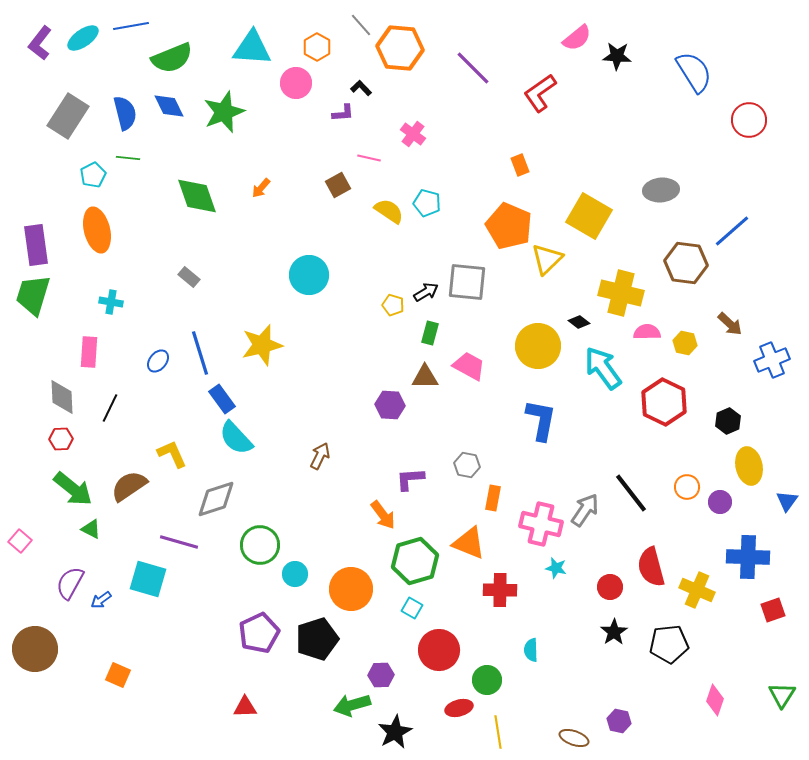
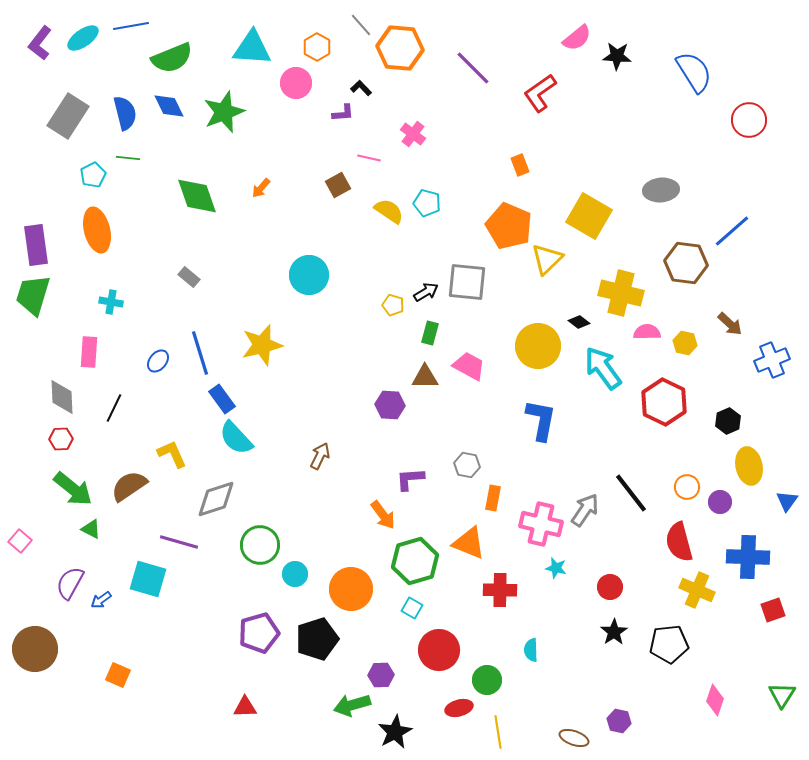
black line at (110, 408): moved 4 px right
red semicircle at (651, 567): moved 28 px right, 25 px up
purple pentagon at (259, 633): rotated 9 degrees clockwise
